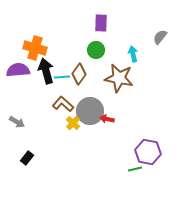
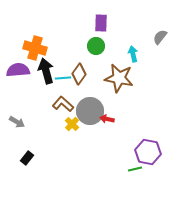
green circle: moved 4 px up
cyan line: moved 1 px right, 1 px down
yellow cross: moved 1 px left, 1 px down
